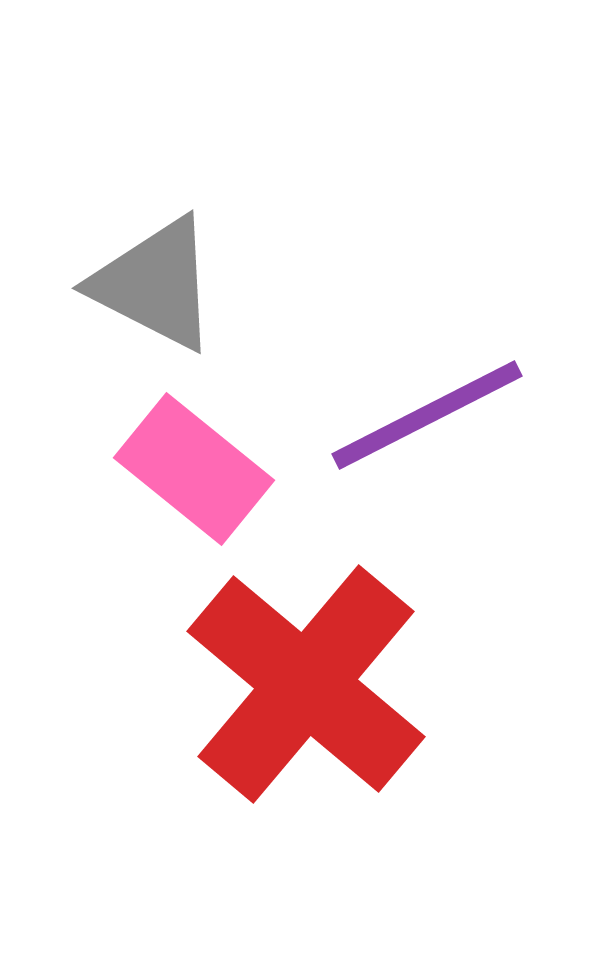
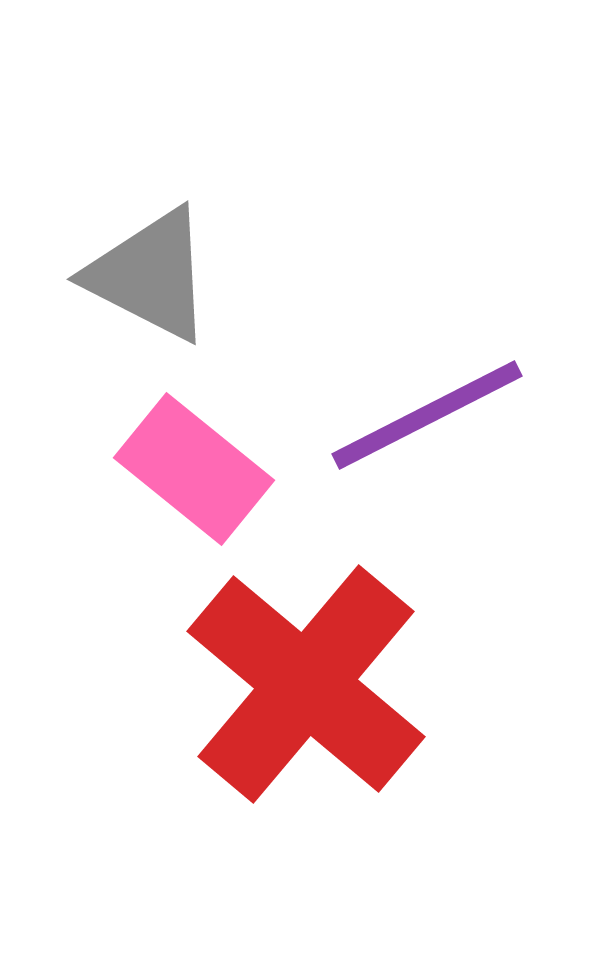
gray triangle: moved 5 px left, 9 px up
